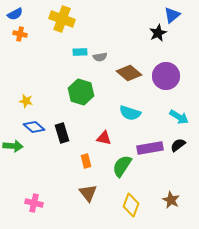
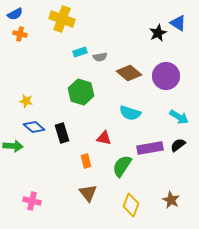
blue triangle: moved 6 px right, 8 px down; rotated 48 degrees counterclockwise
cyan rectangle: rotated 16 degrees counterclockwise
pink cross: moved 2 px left, 2 px up
